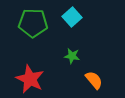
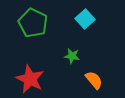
cyan square: moved 13 px right, 2 px down
green pentagon: rotated 24 degrees clockwise
